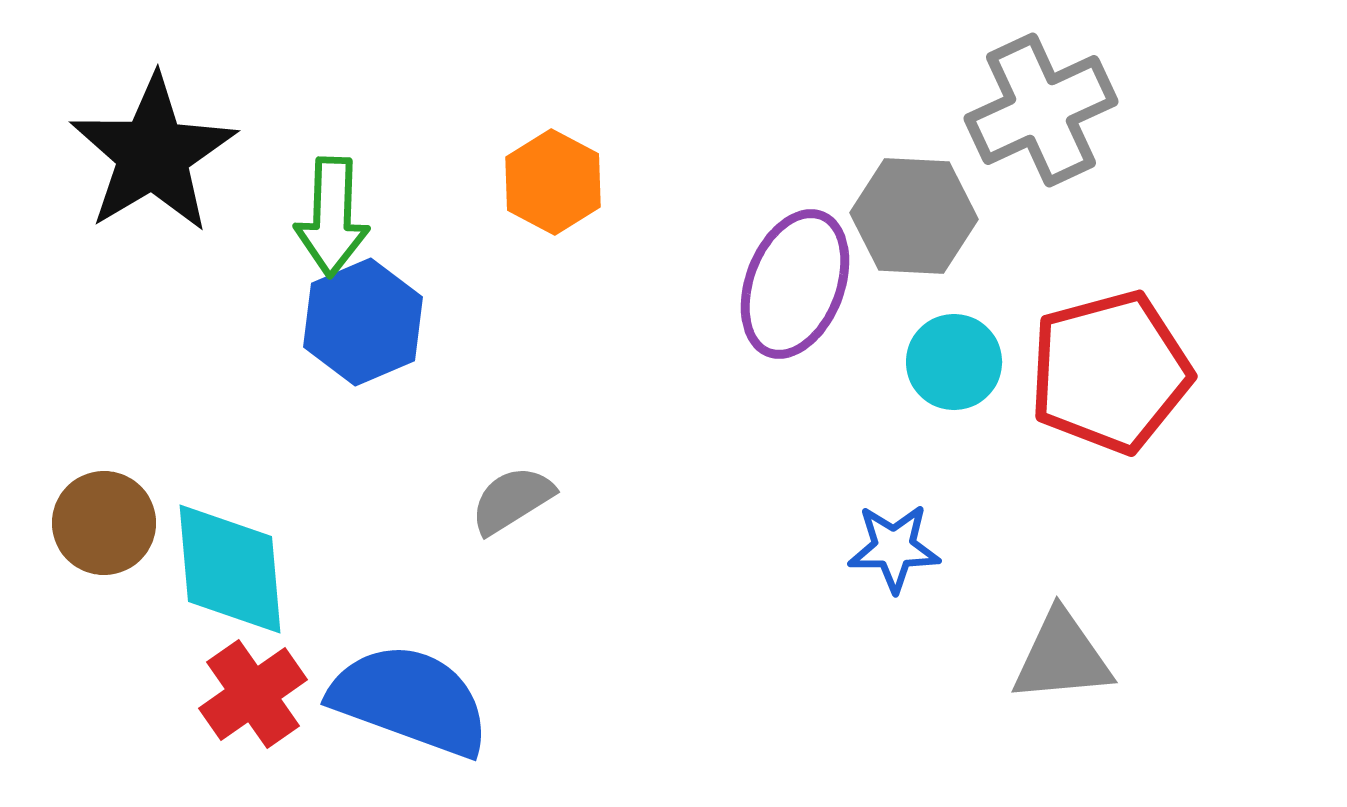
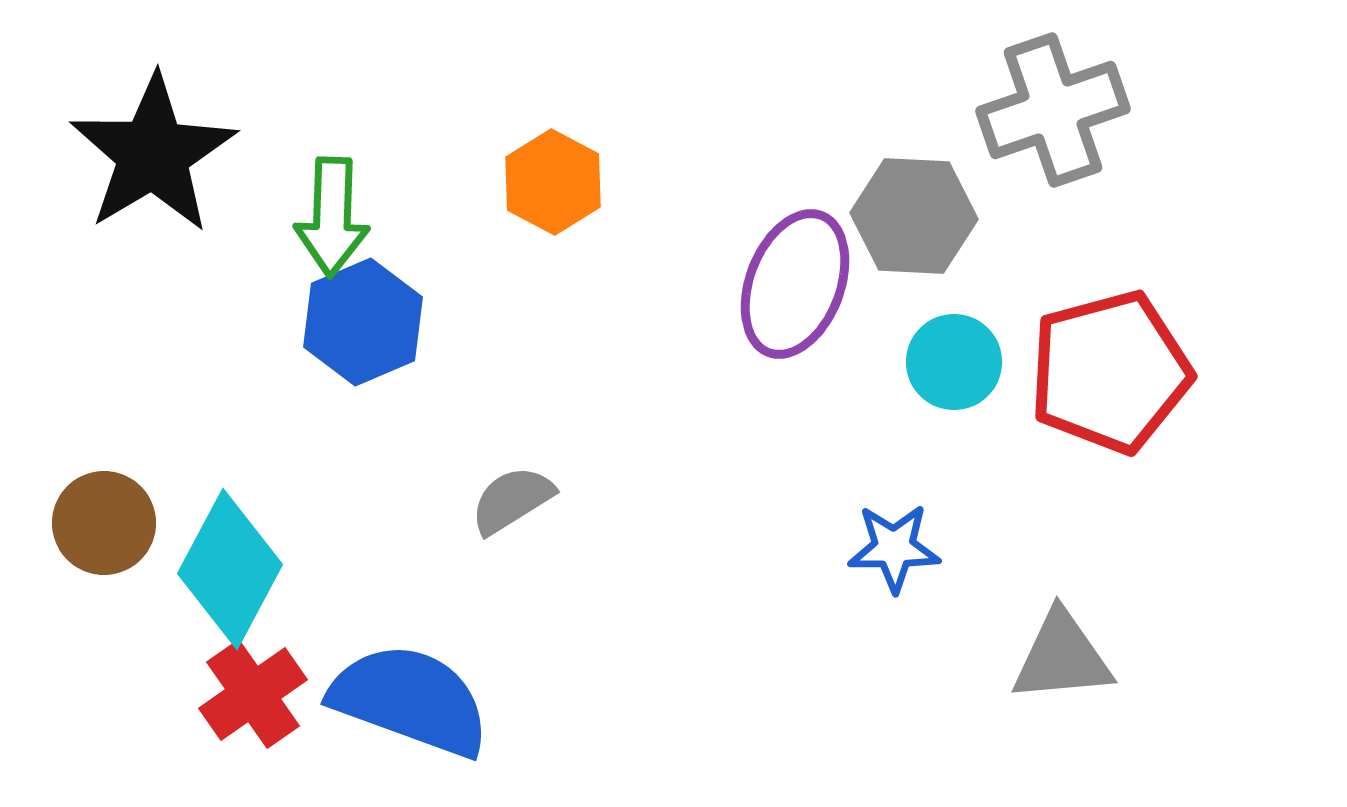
gray cross: moved 12 px right; rotated 6 degrees clockwise
cyan diamond: rotated 33 degrees clockwise
